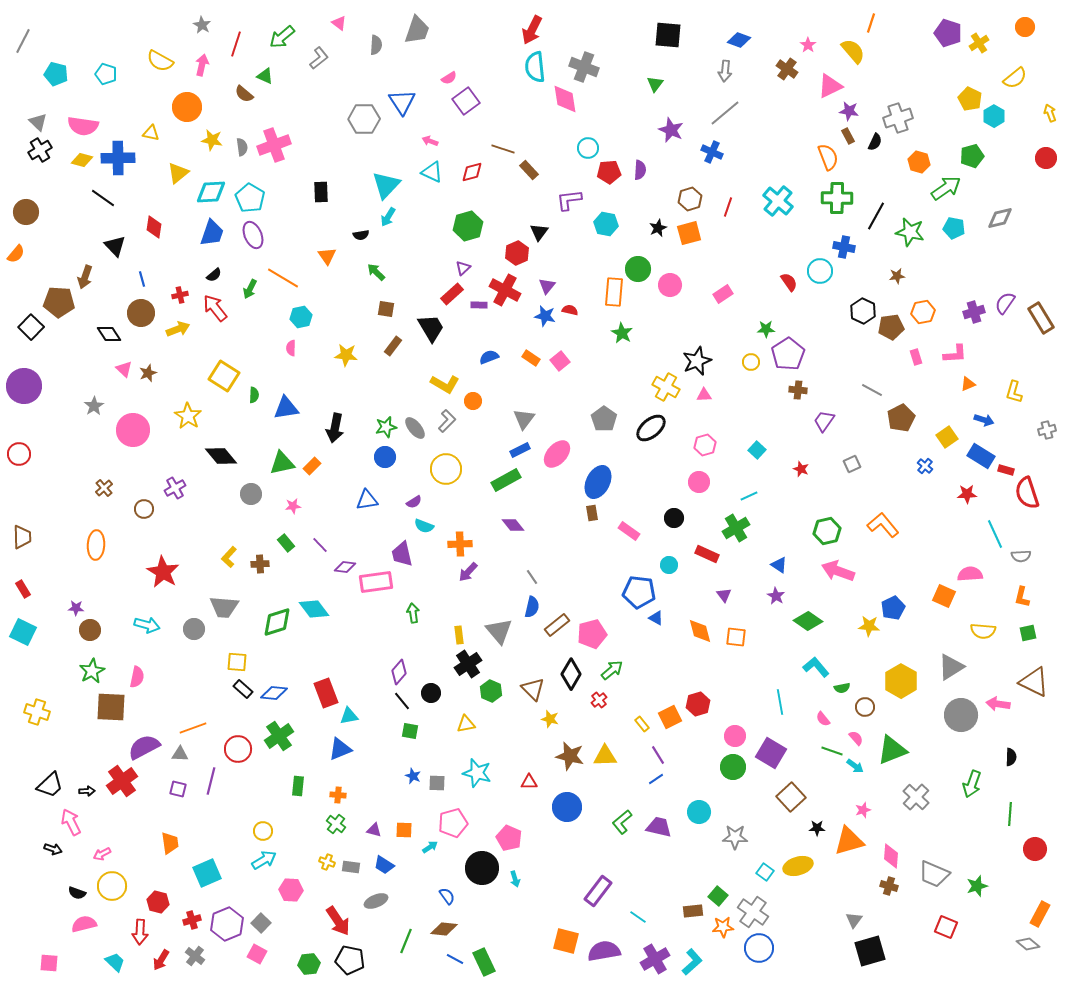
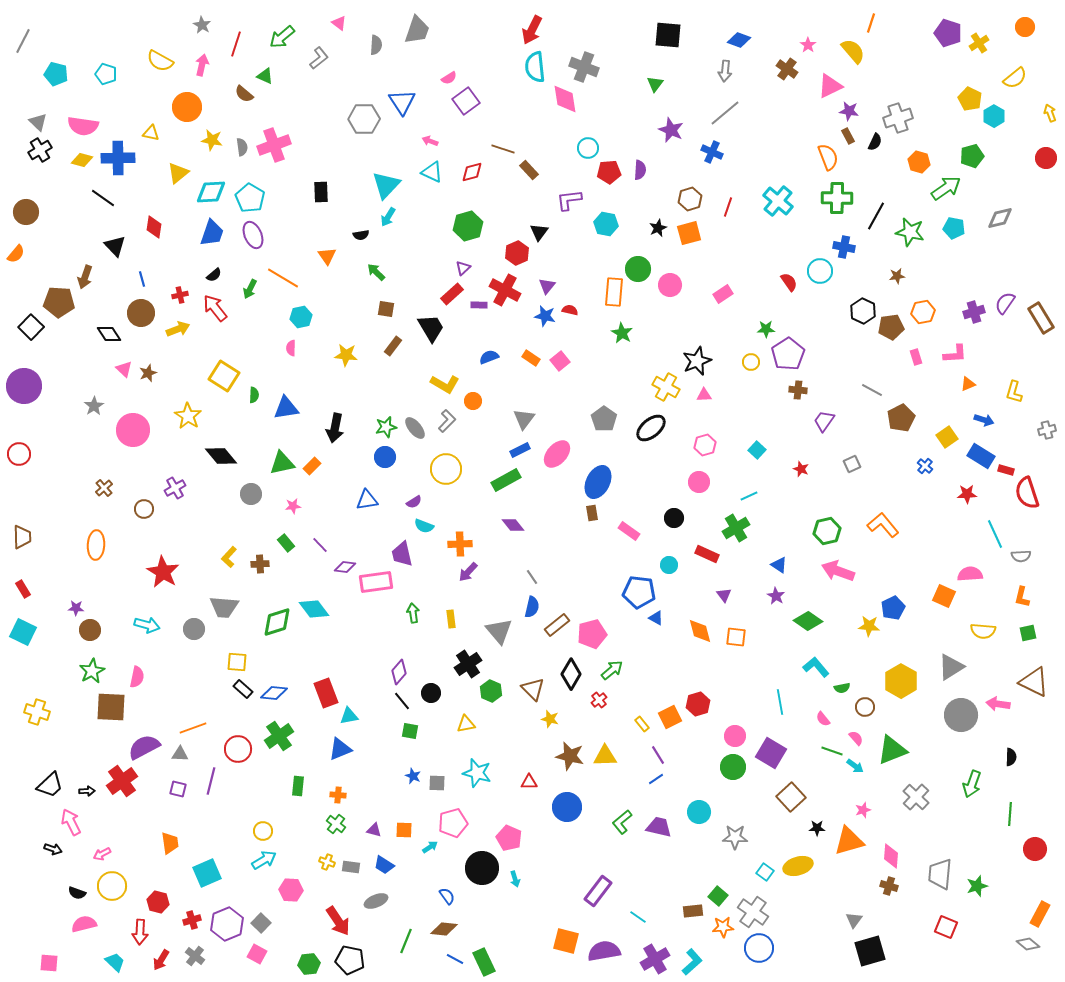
yellow rectangle at (459, 635): moved 8 px left, 16 px up
gray trapezoid at (934, 874): moved 6 px right; rotated 72 degrees clockwise
